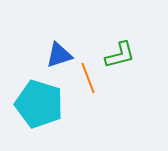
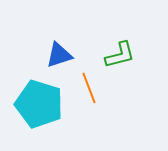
orange line: moved 1 px right, 10 px down
